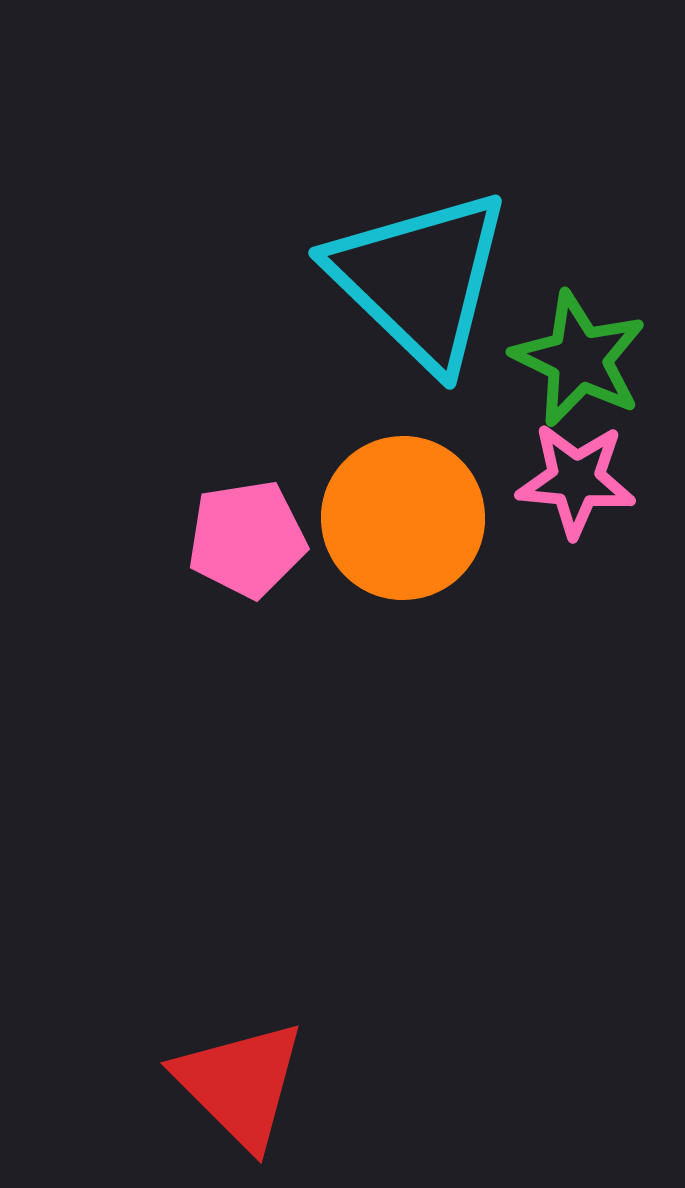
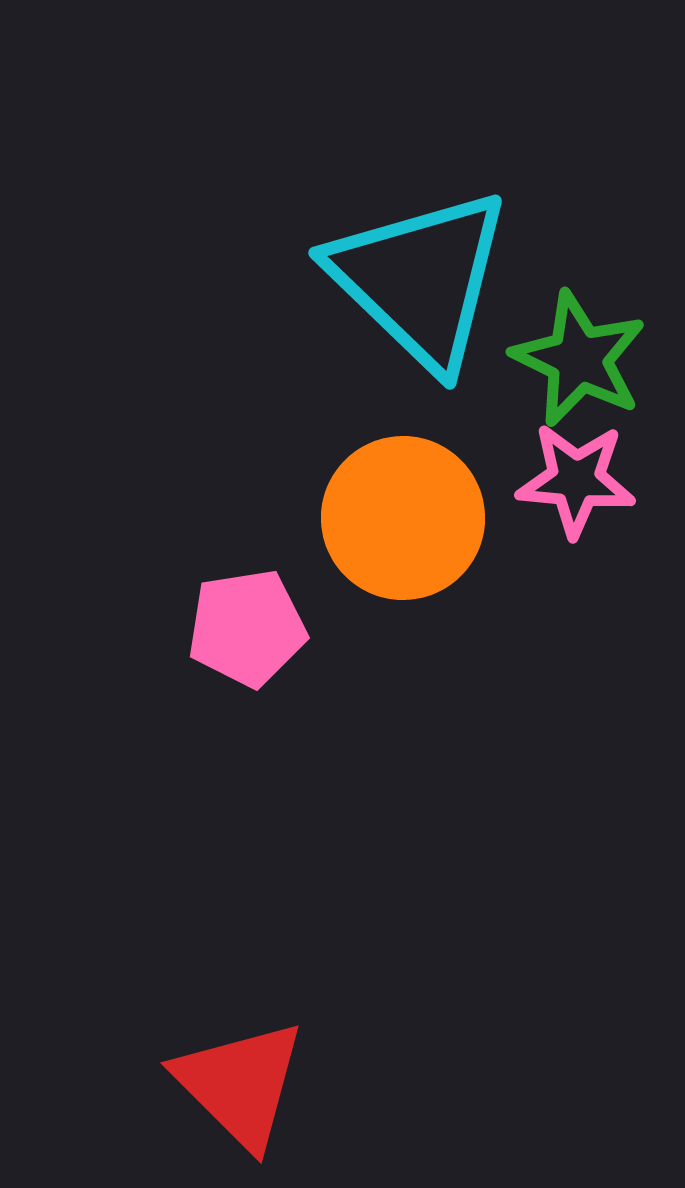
pink pentagon: moved 89 px down
